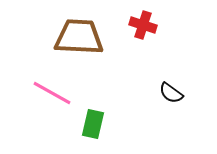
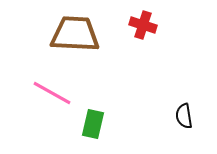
brown trapezoid: moved 4 px left, 3 px up
black semicircle: moved 13 px right, 23 px down; rotated 45 degrees clockwise
